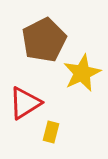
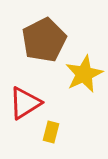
yellow star: moved 2 px right, 1 px down
